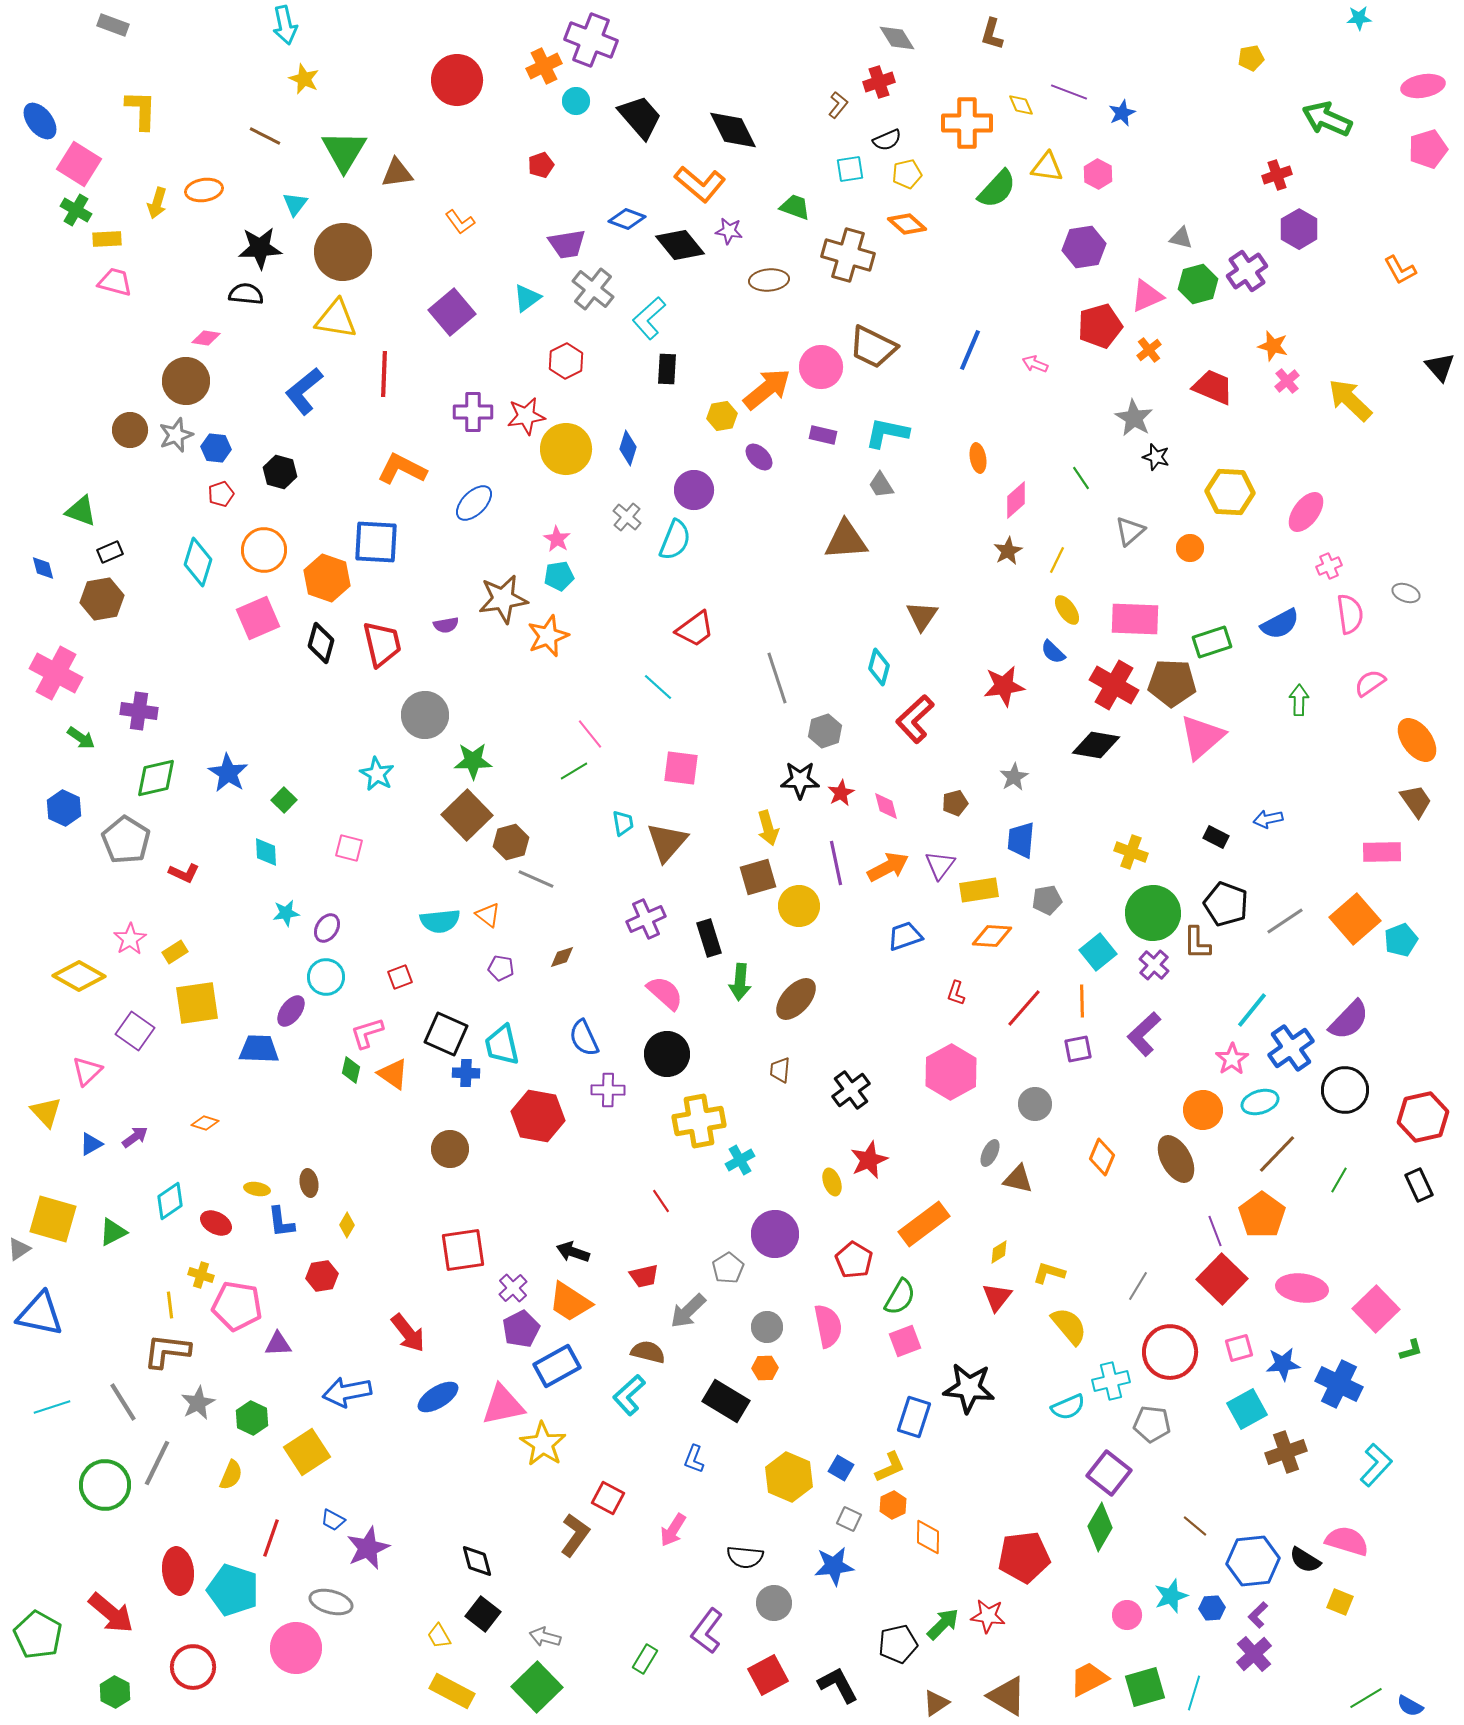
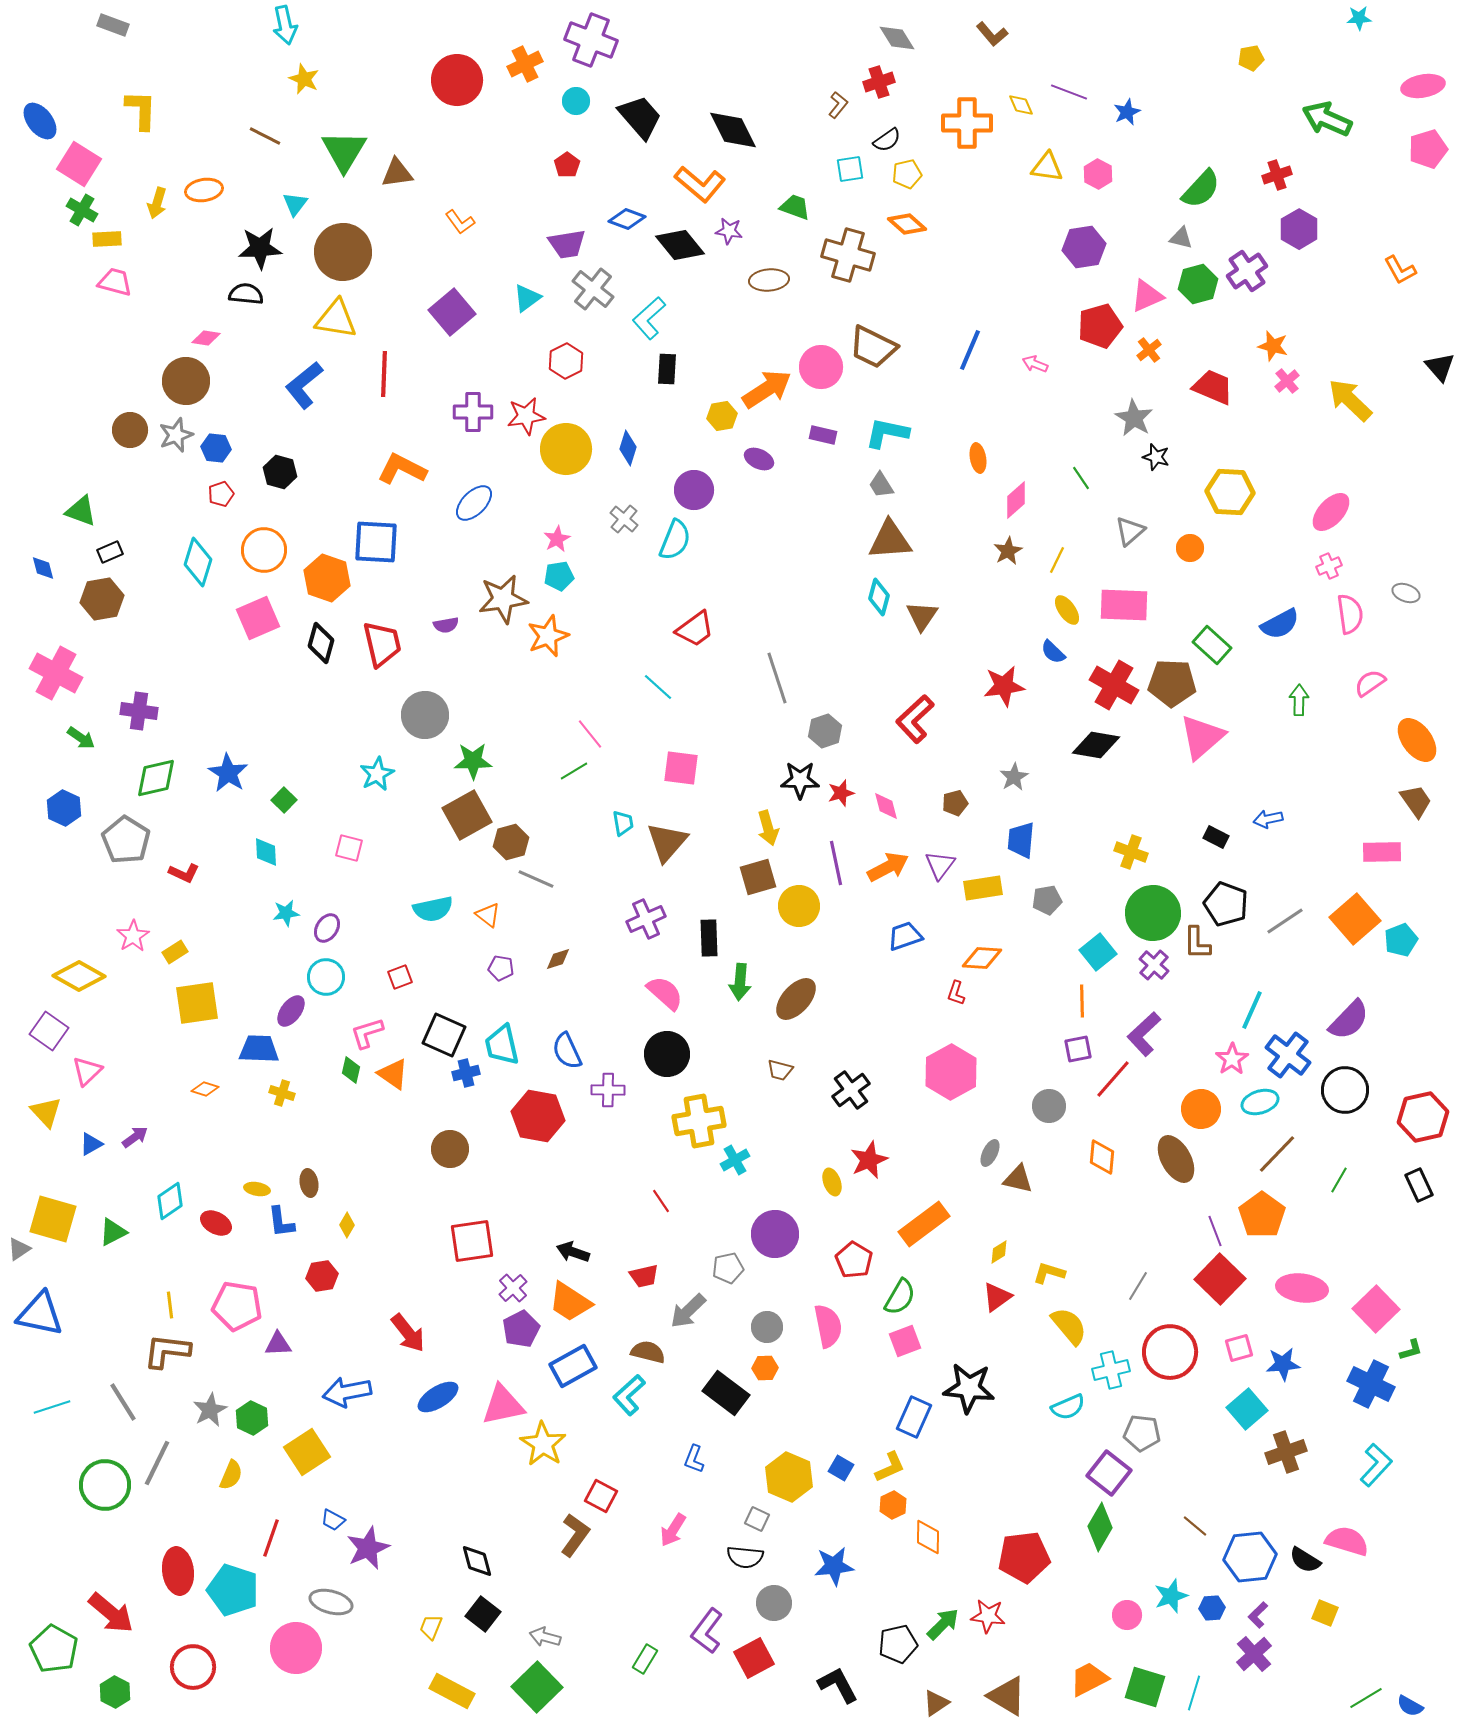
brown L-shape at (992, 34): rotated 56 degrees counterclockwise
orange cross at (544, 66): moved 19 px left, 2 px up
blue star at (1122, 113): moved 5 px right, 1 px up
black semicircle at (887, 140): rotated 12 degrees counterclockwise
red pentagon at (541, 165): moved 26 px right; rotated 15 degrees counterclockwise
green semicircle at (997, 189): moved 204 px right
green cross at (76, 210): moved 6 px right
orange arrow at (767, 389): rotated 6 degrees clockwise
blue L-shape at (304, 391): moved 6 px up
purple ellipse at (759, 457): moved 2 px down; rotated 20 degrees counterclockwise
pink ellipse at (1306, 512): moved 25 px right; rotated 6 degrees clockwise
gray cross at (627, 517): moved 3 px left, 2 px down
pink star at (557, 539): rotated 12 degrees clockwise
brown triangle at (846, 540): moved 44 px right
pink rectangle at (1135, 619): moved 11 px left, 14 px up
green rectangle at (1212, 642): moved 3 px down; rotated 60 degrees clockwise
cyan diamond at (879, 667): moved 70 px up
cyan star at (377, 774): rotated 16 degrees clockwise
red star at (841, 793): rotated 12 degrees clockwise
brown square at (467, 815): rotated 15 degrees clockwise
yellow rectangle at (979, 890): moved 4 px right, 2 px up
cyan semicircle at (440, 921): moved 7 px left, 12 px up; rotated 6 degrees counterclockwise
orange diamond at (992, 936): moved 10 px left, 22 px down
black rectangle at (709, 938): rotated 15 degrees clockwise
pink star at (130, 939): moved 3 px right, 3 px up
brown diamond at (562, 957): moved 4 px left, 2 px down
red line at (1024, 1008): moved 89 px right, 71 px down
cyan line at (1252, 1010): rotated 15 degrees counterclockwise
purple square at (135, 1031): moved 86 px left
black square at (446, 1034): moved 2 px left, 1 px down
blue semicircle at (584, 1038): moved 17 px left, 13 px down
blue cross at (1291, 1048): moved 3 px left, 7 px down; rotated 18 degrees counterclockwise
brown trapezoid at (780, 1070): rotated 80 degrees counterclockwise
blue cross at (466, 1073): rotated 16 degrees counterclockwise
gray circle at (1035, 1104): moved 14 px right, 2 px down
orange circle at (1203, 1110): moved 2 px left, 1 px up
orange diamond at (205, 1123): moved 34 px up
orange diamond at (1102, 1157): rotated 18 degrees counterclockwise
cyan cross at (740, 1160): moved 5 px left
red square at (463, 1250): moved 9 px right, 9 px up
gray pentagon at (728, 1268): rotated 20 degrees clockwise
yellow cross at (201, 1275): moved 81 px right, 182 px up
red square at (1222, 1279): moved 2 px left
red triangle at (997, 1297): rotated 16 degrees clockwise
blue rectangle at (557, 1366): moved 16 px right
cyan cross at (1111, 1381): moved 11 px up
blue cross at (1339, 1384): moved 32 px right
black rectangle at (726, 1401): moved 8 px up; rotated 6 degrees clockwise
gray star at (198, 1403): moved 12 px right, 7 px down
cyan square at (1247, 1409): rotated 12 degrees counterclockwise
blue rectangle at (914, 1417): rotated 6 degrees clockwise
gray pentagon at (1152, 1424): moved 10 px left, 9 px down
red square at (608, 1498): moved 7 px left, 2 px up
gray square at (849, 1519): moved 92 px left
blue hexagon at (1253, 1561): moved 3 px left, 4 px up
yellow square at (1340, 1602): moved 15 px left, 11 px down
green pentagon at (38, 1635): moved 16 px right, 14 px down
yellow trapezoid at (439, 1636): moved 8 px left, 9 px up; rotated 52 degrees clockwise
red square at (768, 1675): moved 14 px left, 17 px up
green square at (1145, 1687): rotated 33 degrees clockwise
